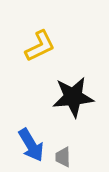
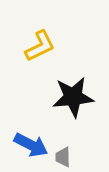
blue arrow: rotated 32 degrees counterclockwise
